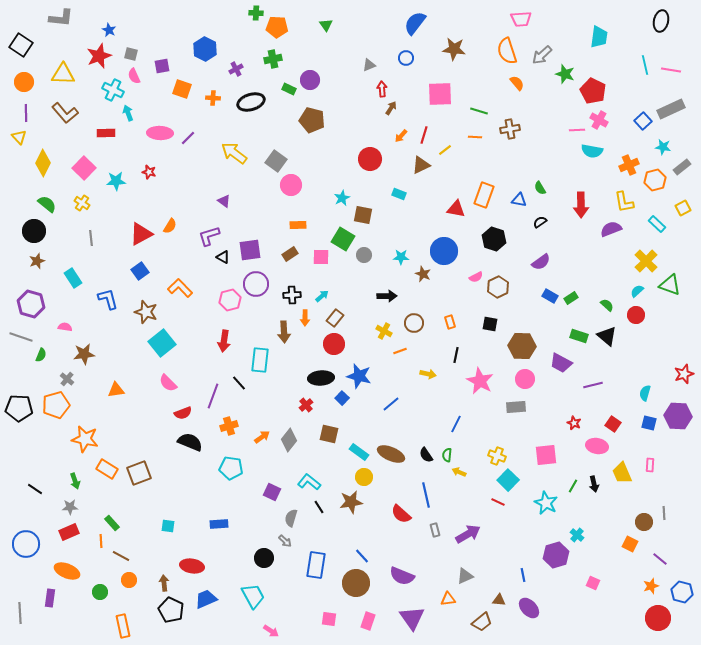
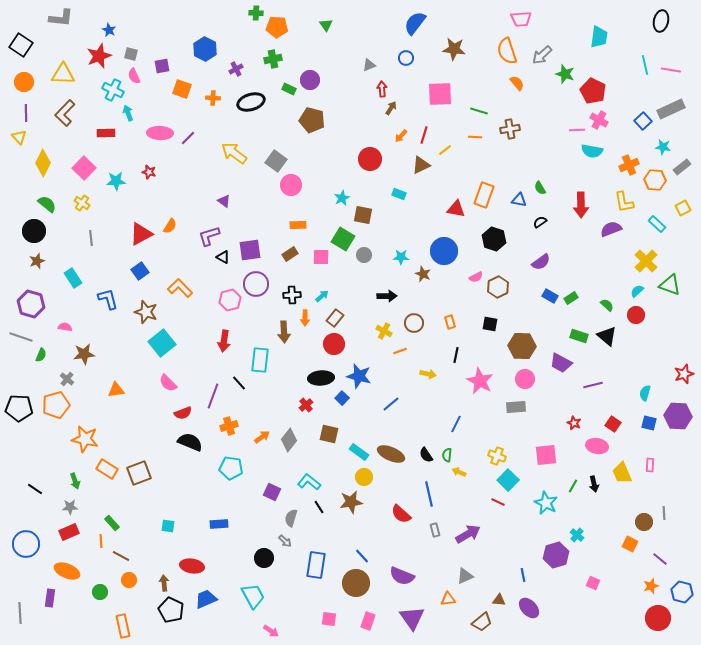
brown L-shape at (65, 113): rotated 84 degrees clockwise
orange hexagon at (655, 180): rotated 20 degrees clockwise
blue line at (426, 495): moved 3 px right, 1 px up
